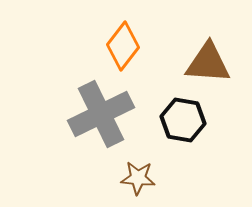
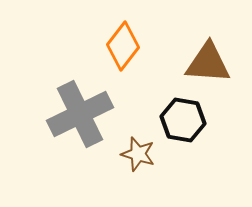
gray cross: moved 21 px left
brown star: moved 24 px up; rotated 12 degrees clockwise
